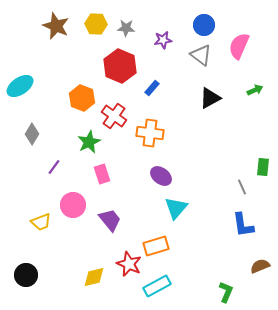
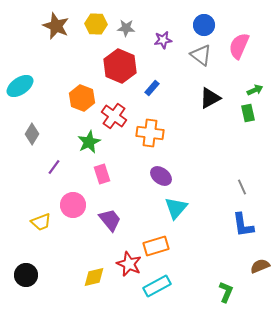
green rectangle: moved 15 px left, 54 px up; rotated 18 degrees counterclockwise
